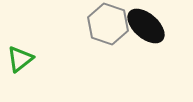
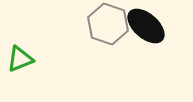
green triangle: rotated 16 degrees clockwise
